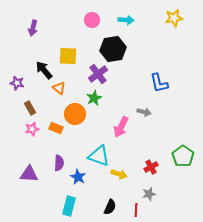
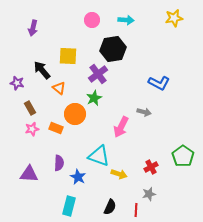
black arrow: moved 2 px left
blue L-shape: rotated 50 degrees counterclockwise
